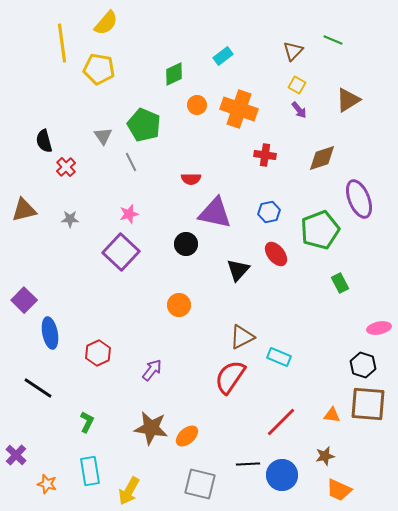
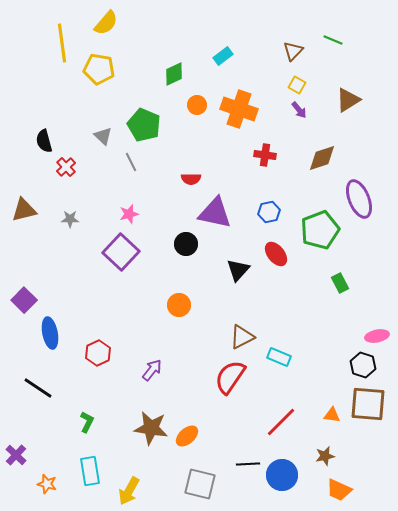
gray triangle at (103, 136): rotated 12 degrees counterclockwise
pink ellipse at (379, 328): moved 2 px left, 8 px down
